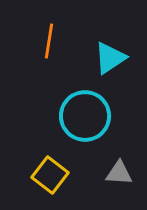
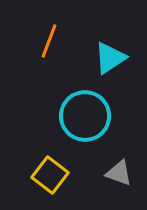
orange line: rotated 12 degrees clockwise
gray triangle: rotated 16 degrees clockwise
